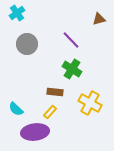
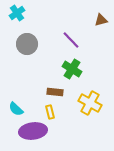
brown triangle: moved 2 px right, 1 px down
yellow rectangle: rotated 56 degrees counterclockwise
purple ellipse: moved 2 px left, 1 px up
